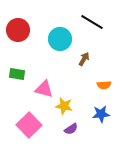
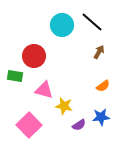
black line: rotated 10 degrees clockwise
red circle: moved 16 px right, 26 px down
cyan circle: moved 2 px right, 14 px up
brown arrow: moved 15 px right, 7 px up
green rectangle: moved 2 px left, 2 px down
orange semicircle: moved 1 px left, 1 px down; rotated 32 degrees counterclockwise
pink triangle: moved 1 px down
blue star: moved 3 px down
purple semicircle: moved 8 px right, 4 px up
